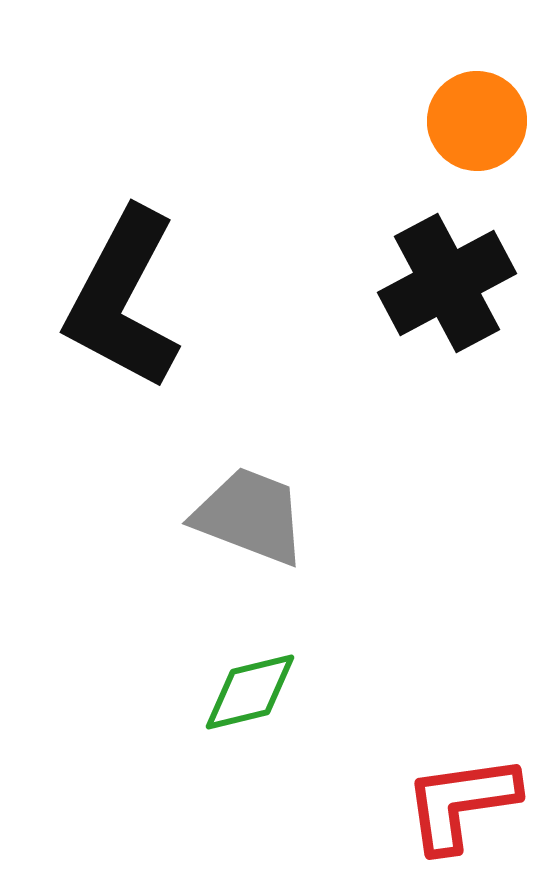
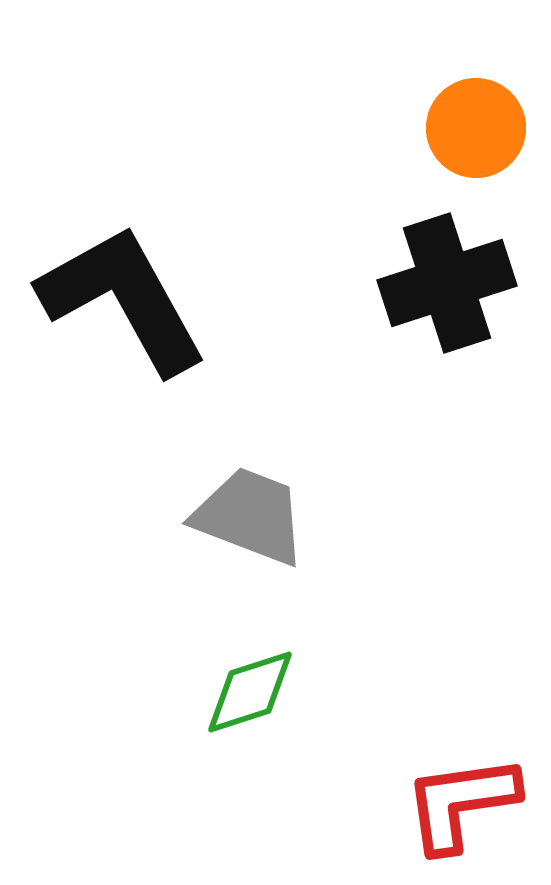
orange circle: moved 1 px left, 7 px down
black cross: rotated 10 degrees clockwise
black L-shape: rotated 123 degrees clockwise
green diamond: rotated 4 degrees counterclockwise
